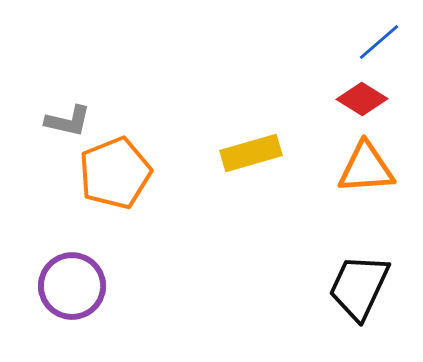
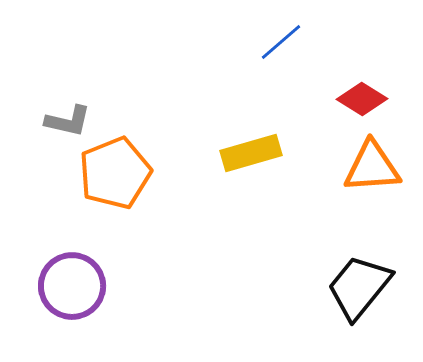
blue line: moved 98 px left
orange triangle: moved 6 px right, 1 px up
black trapezoid: rotated 14 degrees clockwise
